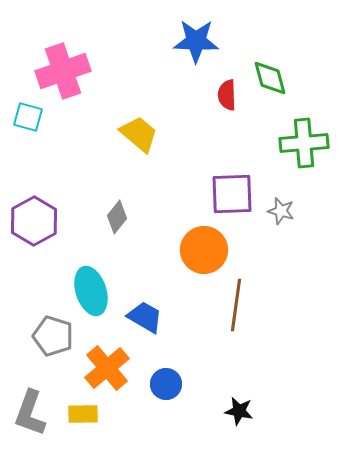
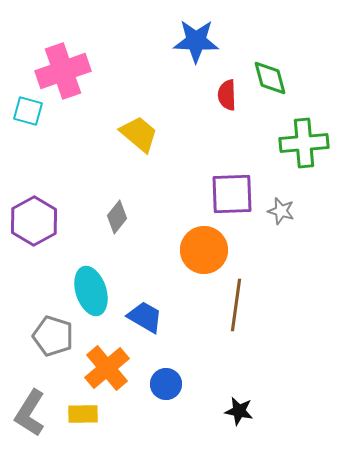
cyan square: moved 6 px up
gray L-shape: rotated 12 degrees clockwise
